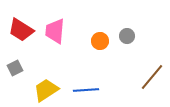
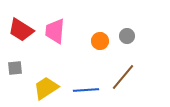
gray square: rotated 21 degrees clockwise
brown line: moved 29 px left
yellow trapezoid: moved 2 px up
